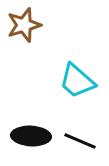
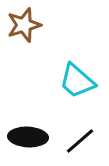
black ellipse: moved 3 px left, 1 px down
black line: rotated 64 degrees counterclockwise
